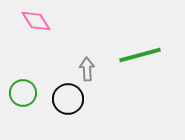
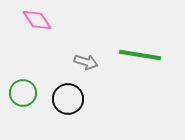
pink diamond: moved 1 px right, 1 px up
green line: rotated 24 degrees clockwise
gray arrow: moved 1 px left, 7 px up; rotated 110 degrees clockwise
